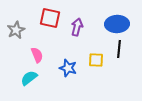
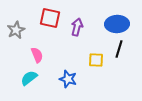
black line: rotated 12 degrees clockwise
blue star: moved 11 px down
